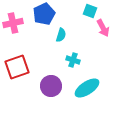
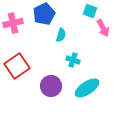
red square: moved 1 px up; rotated 15 degrees counterclockwise
